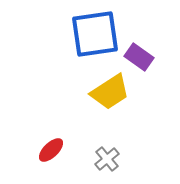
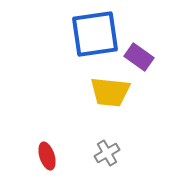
yellow trapezoid: rotated 39 degrees clockwise
red ellipse: moved 4 px left, 6 px down; rotated 64 degrees counterclockwise
gray cross: moved 6 px up; rotated 10 degrees clockwise
